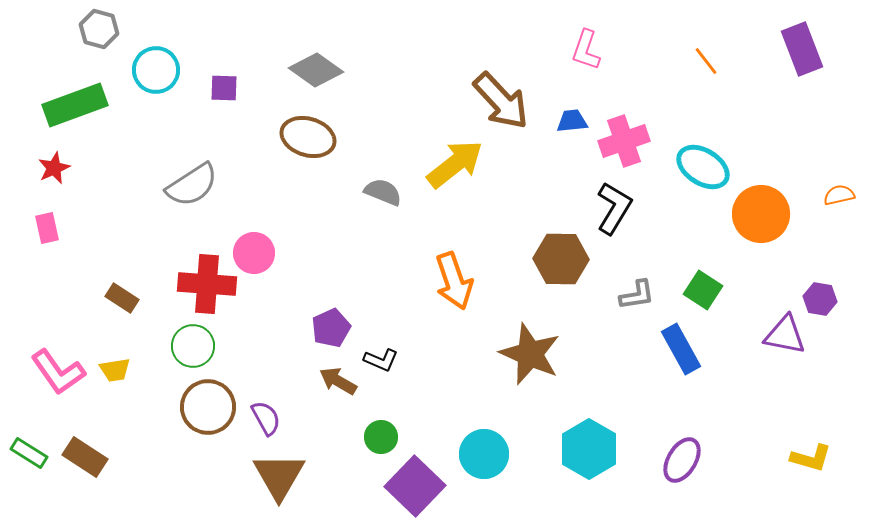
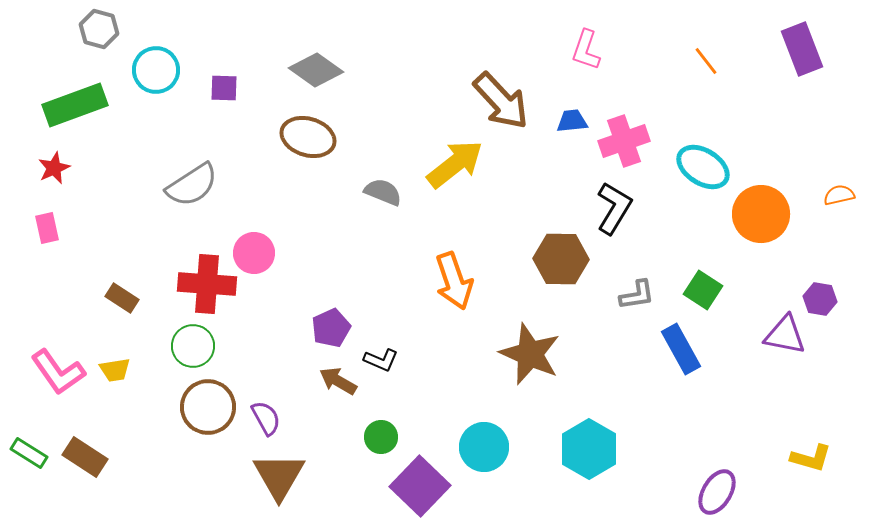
cyan circle at (484, 454): moved 7 px up
purple ellipse at (682, 460): moved 35 px right, 32 px down
purple square at (415, 486): moved 5 px right
